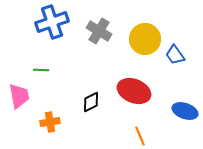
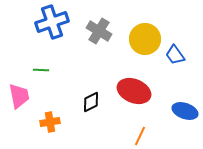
orange line: rotated 48 degrees clockwise
